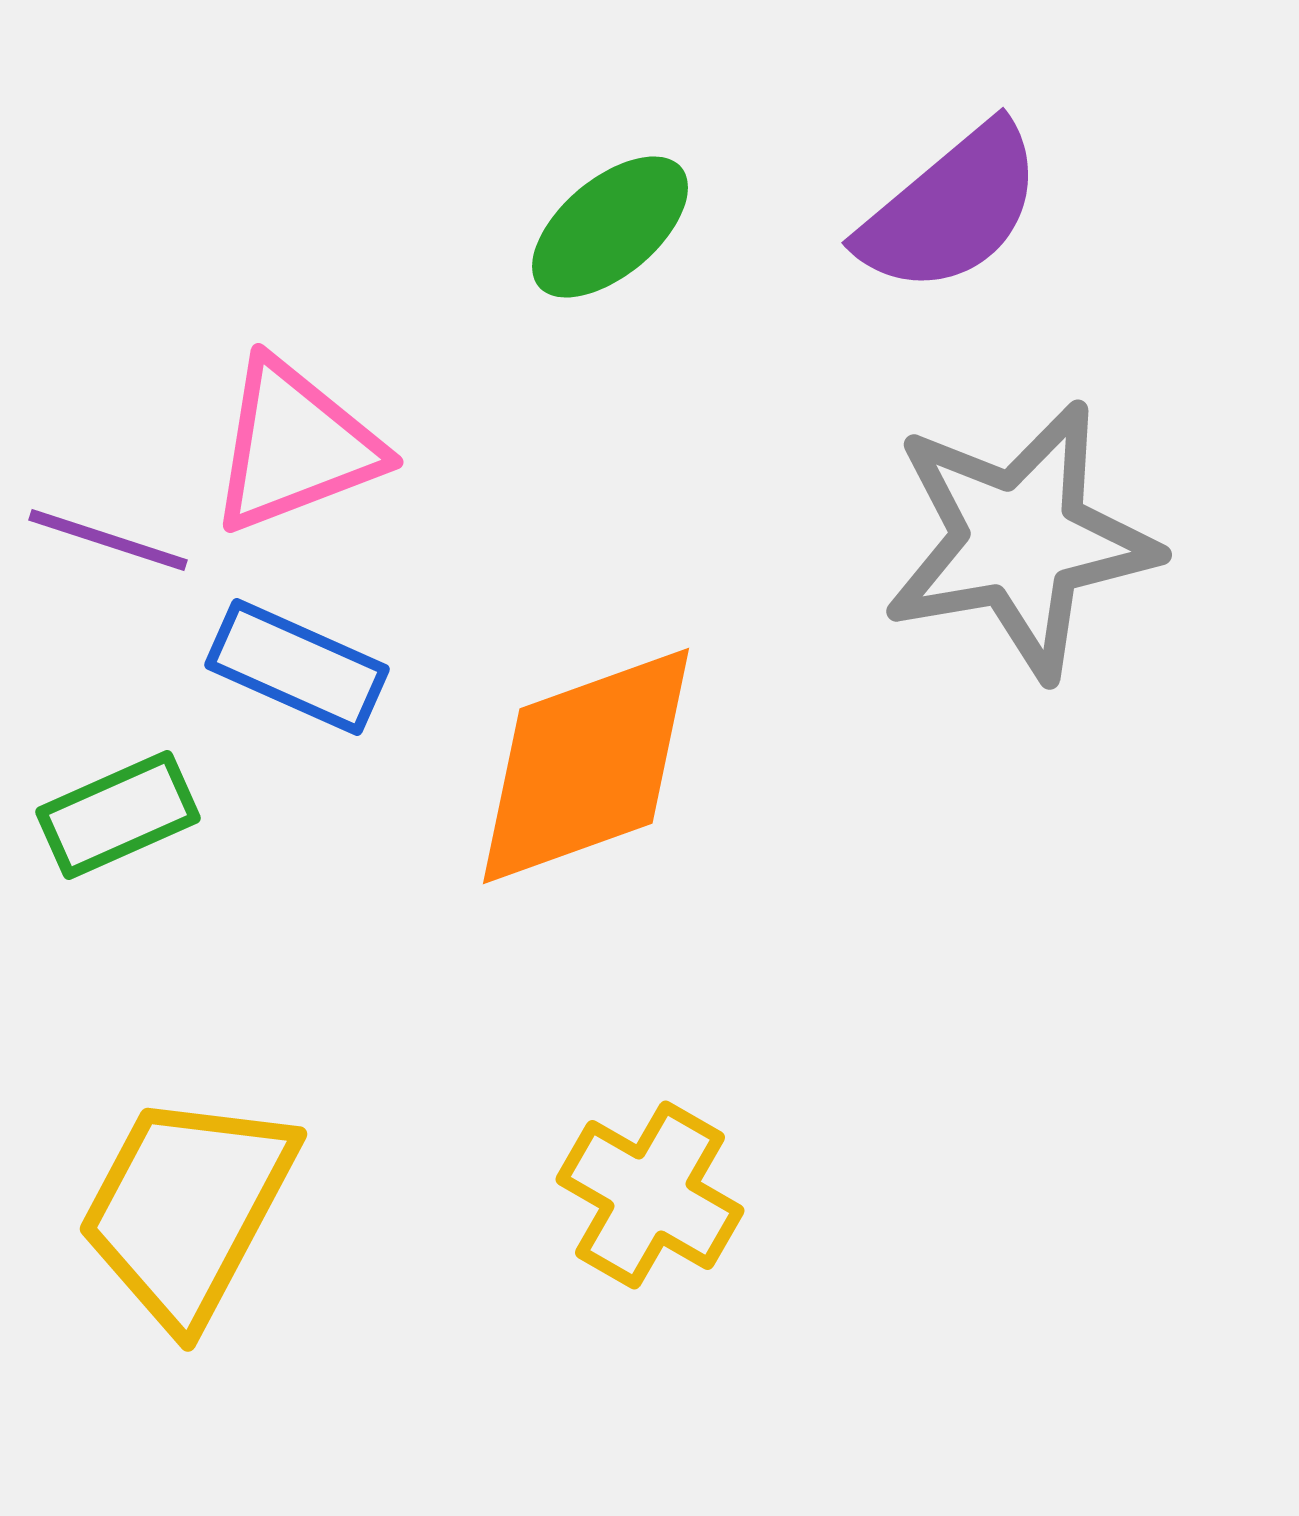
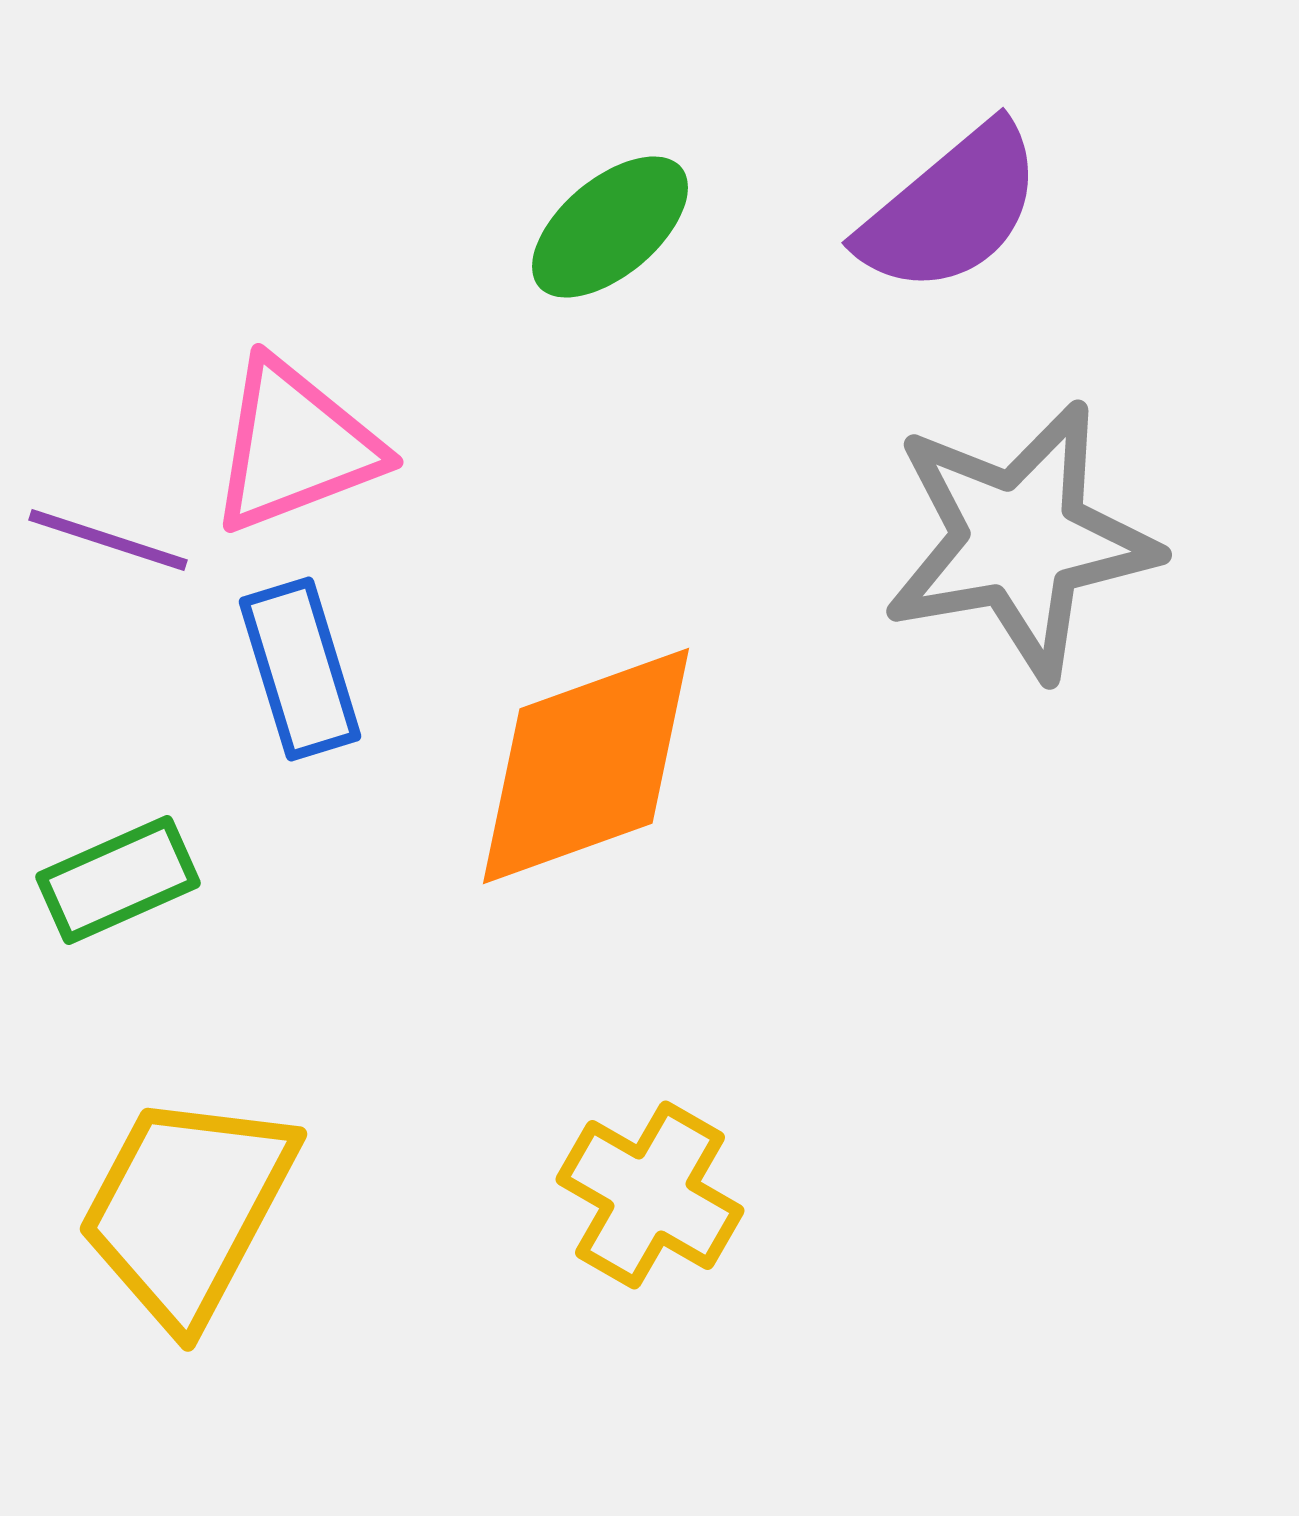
blue rectangle: moved 3 px right, 2 px down; rotated 49 degrees clockwise
green rectangle: moved 65 px down
